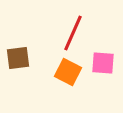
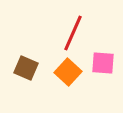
brown square: moved 8 px right, 10 px down; rotated 30 degrees clockwise
orange square: rotated 16 degrees clockwise
